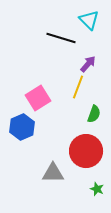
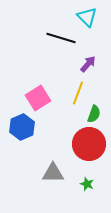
cyan triangle: moved 2 px left, 3 px up
yellow line: moved 6 px down
red circle: moved 3 px right, 7 px up
green star: moved 10 px left, 5 px up
